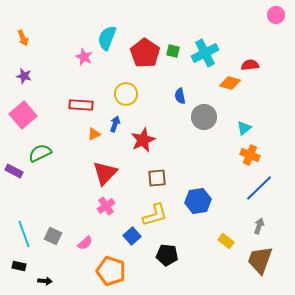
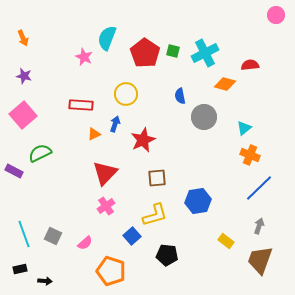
orange diamond: moved 5 px left, 1 px down
black rectangle: moved 1 px right, 3 px down; rotated 24 degrees counterclockwise
